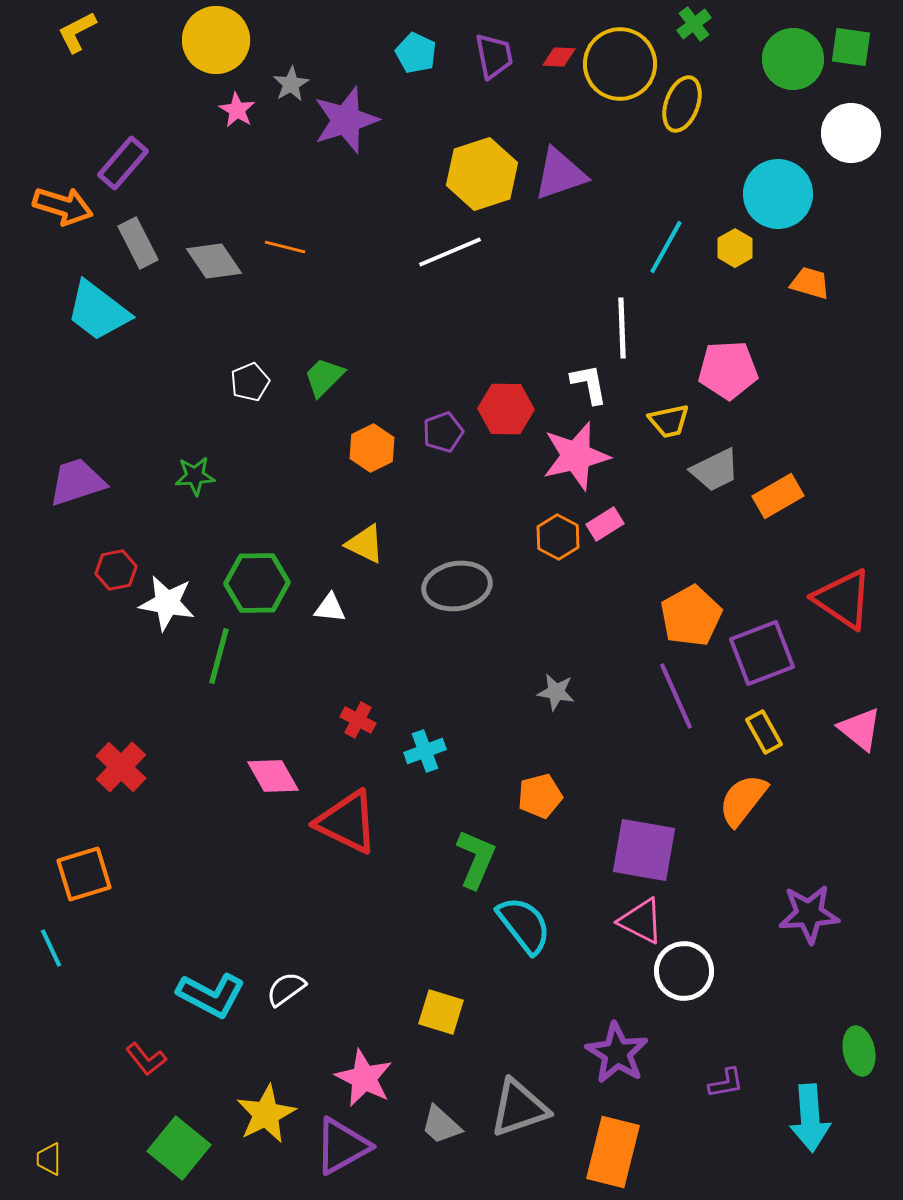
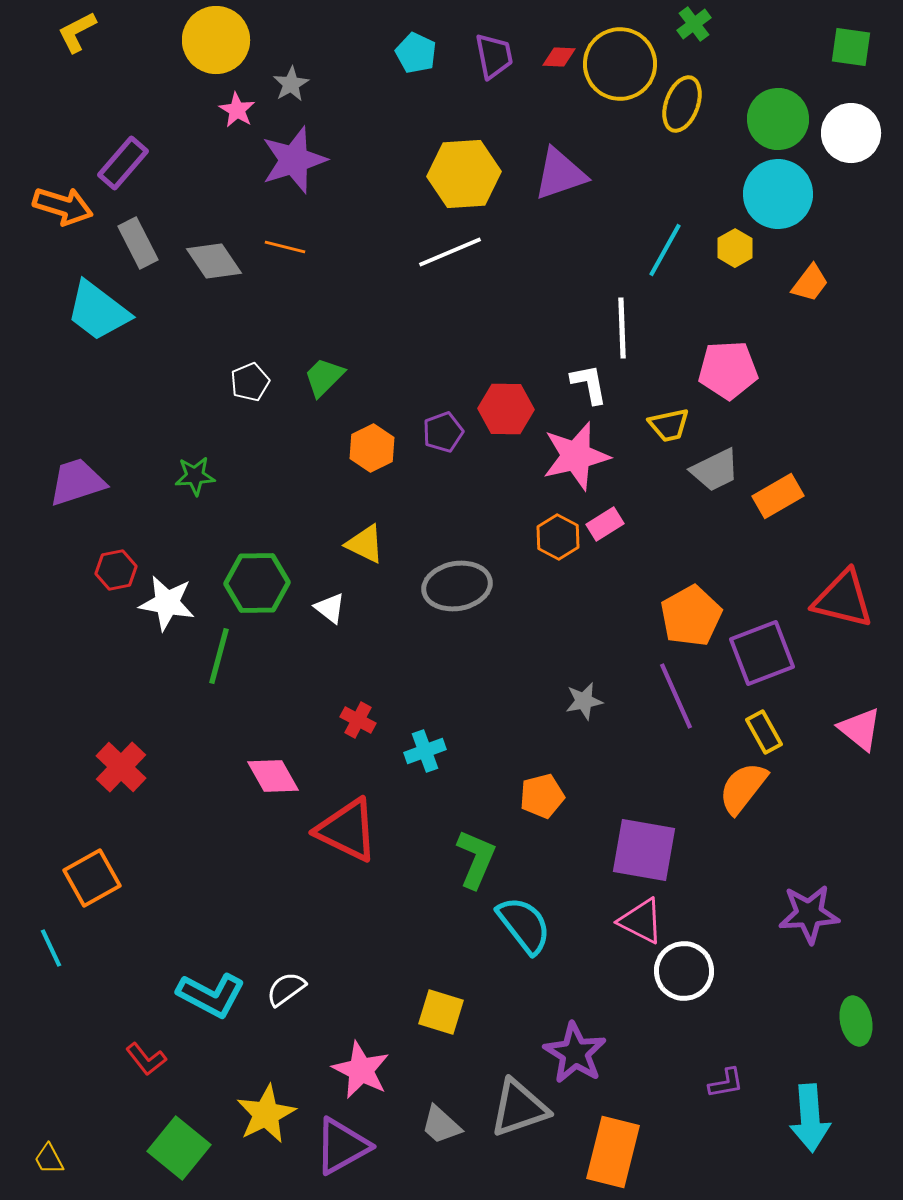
green circle at (793, 59): moved 15 px left, 60 px down
purple star at (346, 120): moved 52 px left, 40 px down
yellow hexagon at (482, 174): moved 18 px left; rotated 14 degrees clockwise
cyan line at (666, 247): moved 1 px left, 3 px down
orange trapezoid at (810, 283): rotated 111 degrees clockwise
yellow trapezoid at (669, 421): moved 4 px down
red triangle at (843, 599): rotated 20 degrees counterclockwise
white triangle at (330, 608): rotated 32 degrees clockwise
gray star at (556, 692): moved 28 px right, 9 px down; rotated 21 degrees counterclockwise
orange pentagon at (540, 796): moved 2 px right
orange semicircle at (743, 800): moved 12 px up
red triangle at (347, 822): moved 8 px down
orange square at (84, 874): moved 8 px right, 4 px down; rotated 12 degrees counterclockwise
green ellipse at (859, 1051): moved 3 px left, 30 px up
purple star at (617, 1053): moved 42 px left
pink star at (364, 1078): moved 3 px left, 8 px up
yellow trapezoid at (49, 1159): rotated 28 degrees counterclockwise
